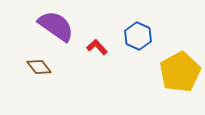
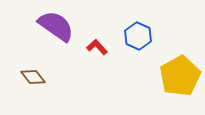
brown diamond: moved 6 px left, 10 px down
yellow pentagon: moved 4 px down
